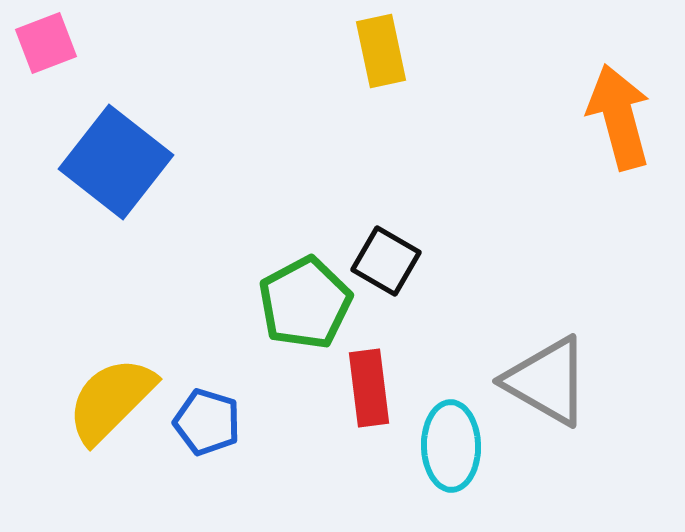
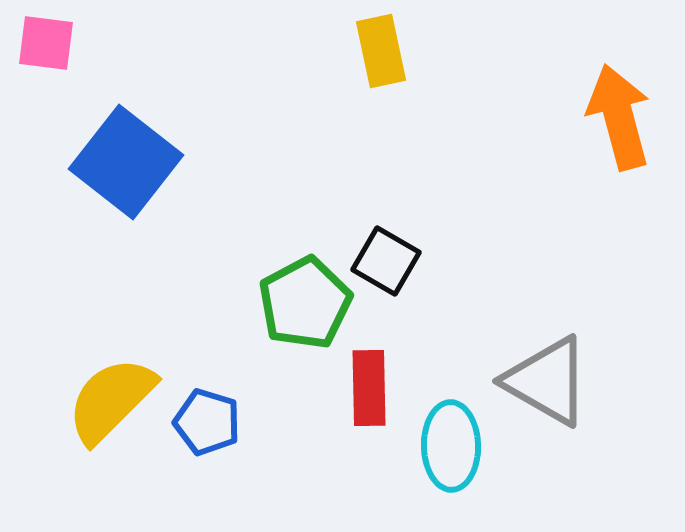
pink square: rotated 28 degrees clockwise
blue square: moved 10 px right
red rectangle: rotated 6 degrees clockwise
